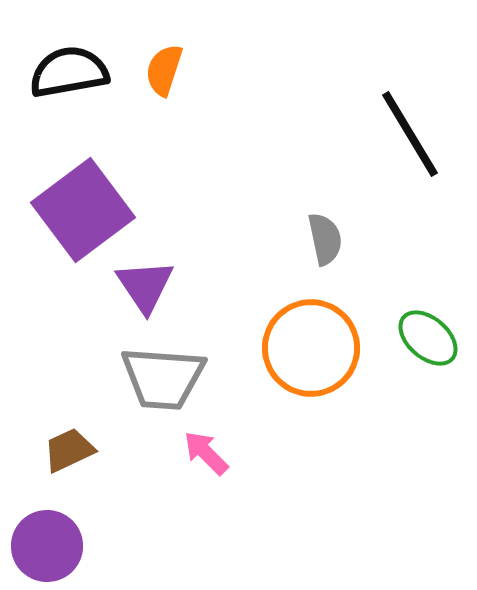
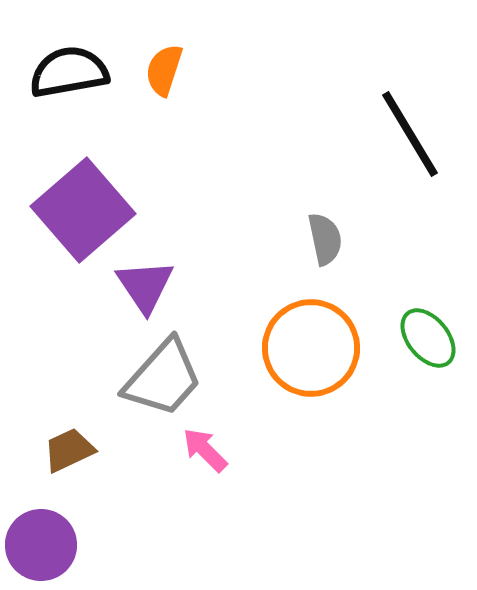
purple square: rotated 4 degrees counterclockwise
green ellipse: rotated 10 degrees clockwise
gray trapezoid: rotated 52 degrees counterclockwise
pink arrow: moved 1 px left, 3 px up
purple circle: moved 6 px left, 1 px up
